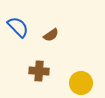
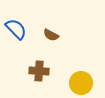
blue semicircle: moved 2 px left, 2 px down
brown semicircle: rotated 63 degrees clockwise
